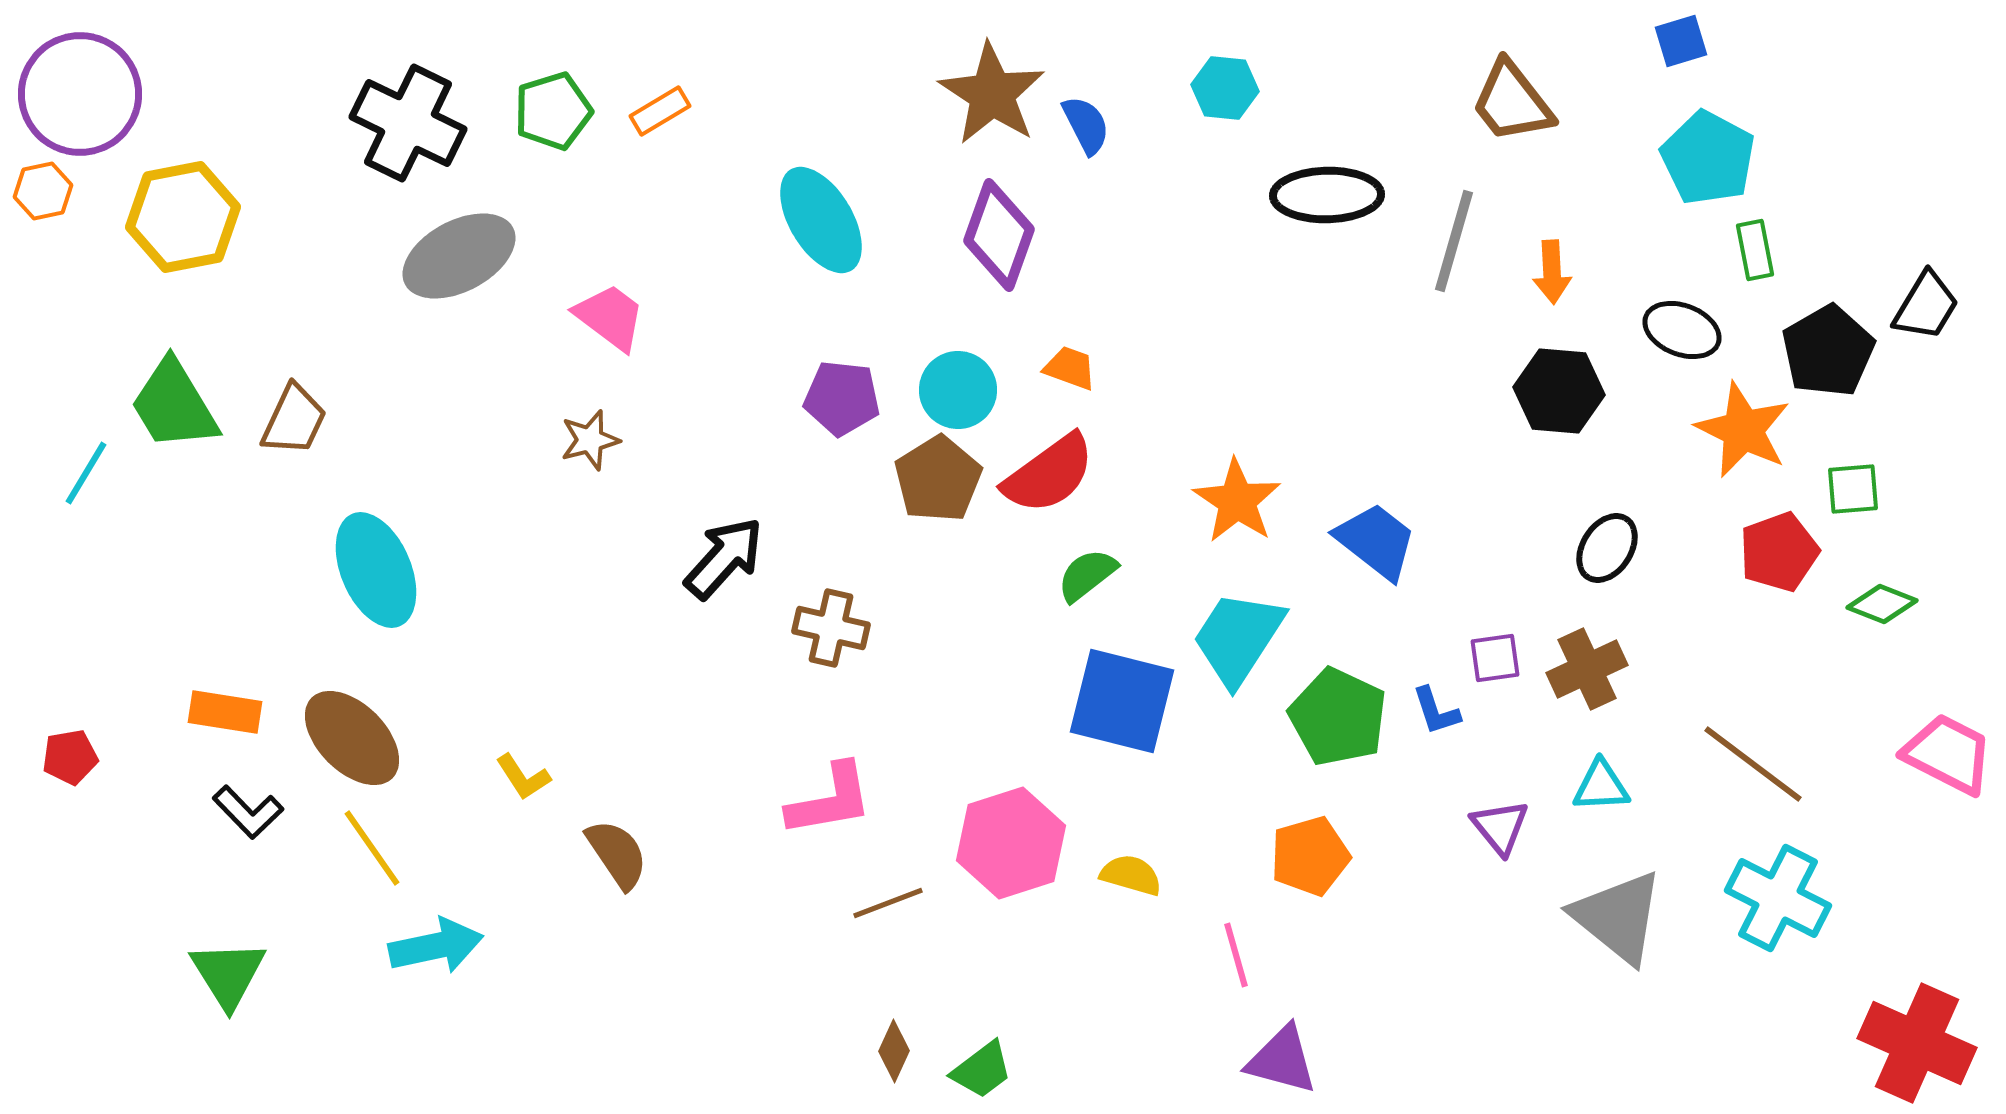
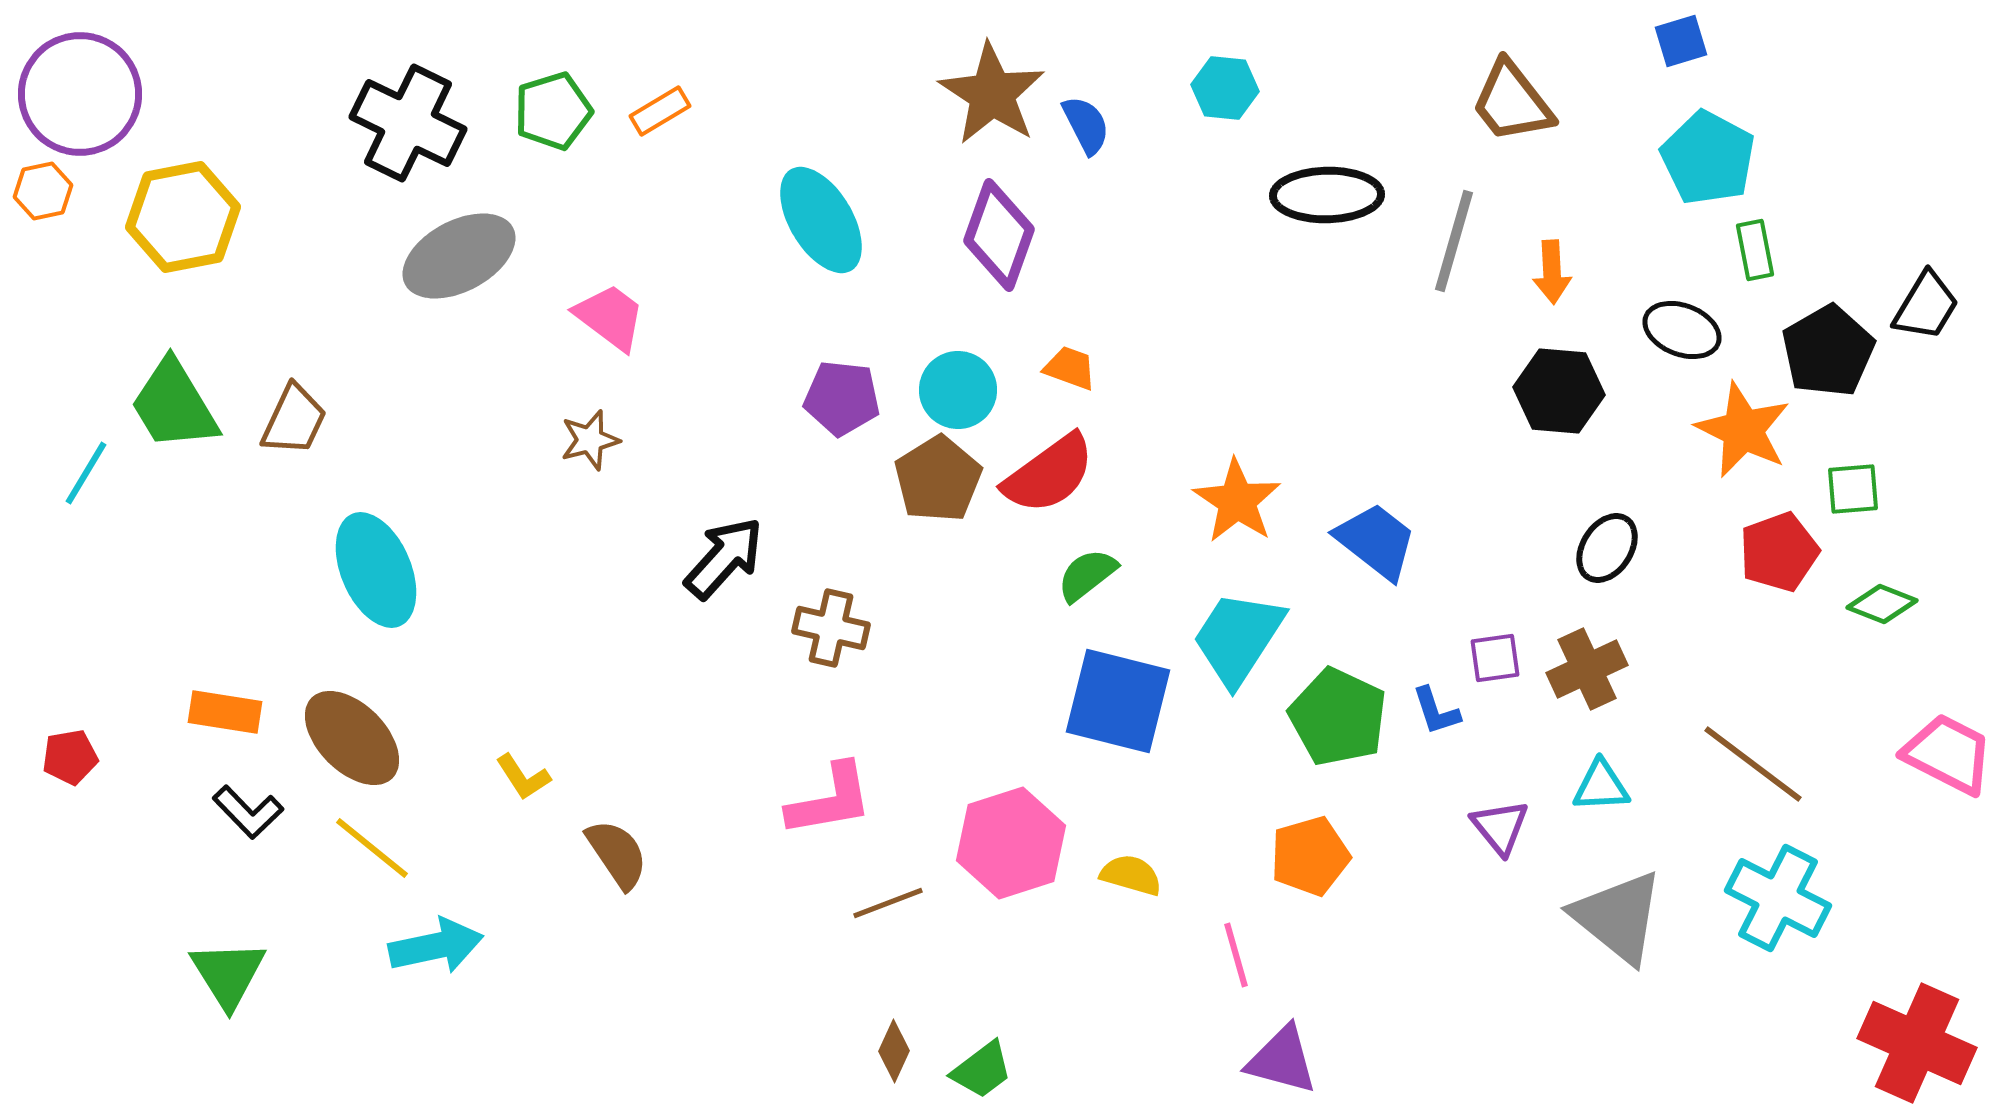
blue square at (1122, 701): moved 4 px left
yellow line at (372, 848): rotated 16 degrees counterclockwise
